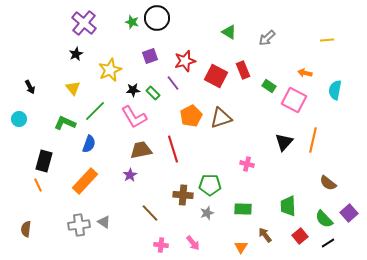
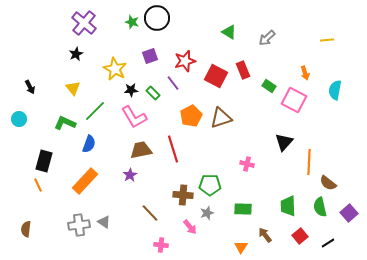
yellow star at (110, 70): moved 5 px right, 1 px up; rotated 20 degrees counterclockwise
orange arrow at (305, 73): rotated 120 degrees counterclockwise
black star at (133, 90): moved 2 px left
orange line at (313, 140): moved 4 px left, 22 px down; rotated 10 degrees counterclockwise
green semicircle at (324, 219): moved 4 px left, 12 px up; rotated 30 degrees clockwise
pink arrow at (193, 243): moved 3 px left, 16 px up
